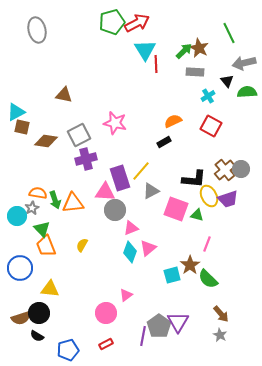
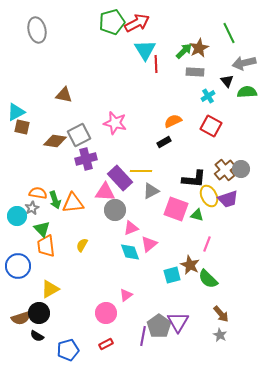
brown star at (199, 48): rotated 18 degrees clockwise
brown diamond at (46, 141): moved 9 px right
yellow line at (141, 171): rotated 50 degrees clockwise
purple rectangle at (120, 178): rotated 25 degrees counterclockwise
orange trapezoid at (46, 246): rotated 15 degrees clockwise
pink triangle at (148, 248): moved 1 px right, 4 px up
cyan diamond at (130, 252): rotated 40 degrees counterclockwise
brown star at (190, 265): rotated 12 degrees counterclockwise
blue circle at (20, 268): moved 2 px left, 2 px up
yellow triangle at (50, 289): rotated 36 degrees counterclockwise
